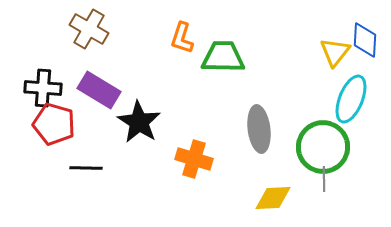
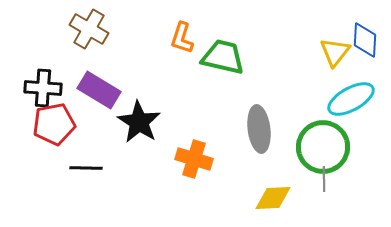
green trapezoid: rotated 12 degrees clockwise
cyan ellipse: rotated 39 degrees clockwise
red pentagon: rotated 27 degrees counterclockwise
